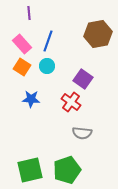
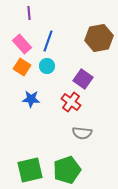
brown hexagon: moved 1 px right, 4 px down
